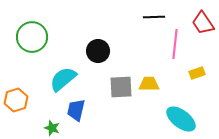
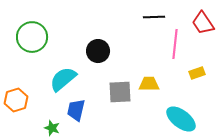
gray square: moved 1 px left, 5 px down
